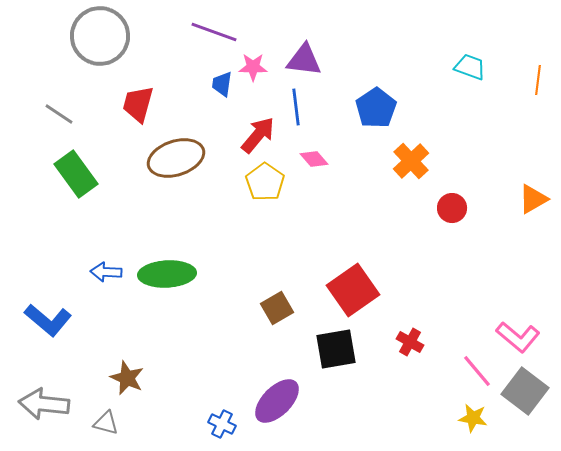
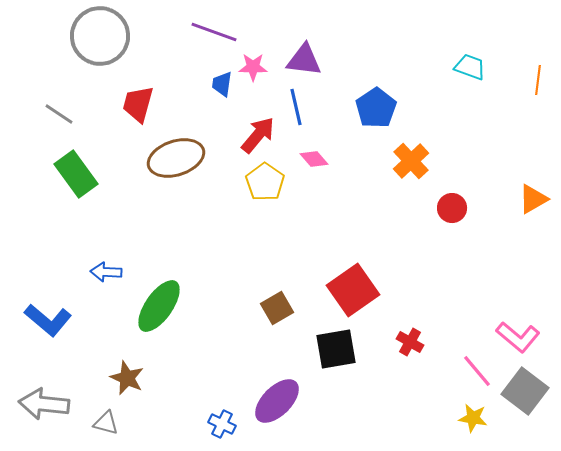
blue line: rotated 6 degrees counterclockwise
green ellipse: moved 8 px left, 32 px down; rotated 52 degrees counterclockwise
